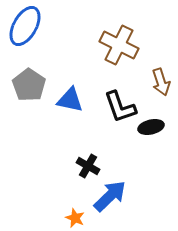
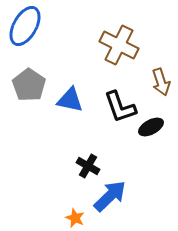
black ellipse: rotated 15 degrees counterclockwise
